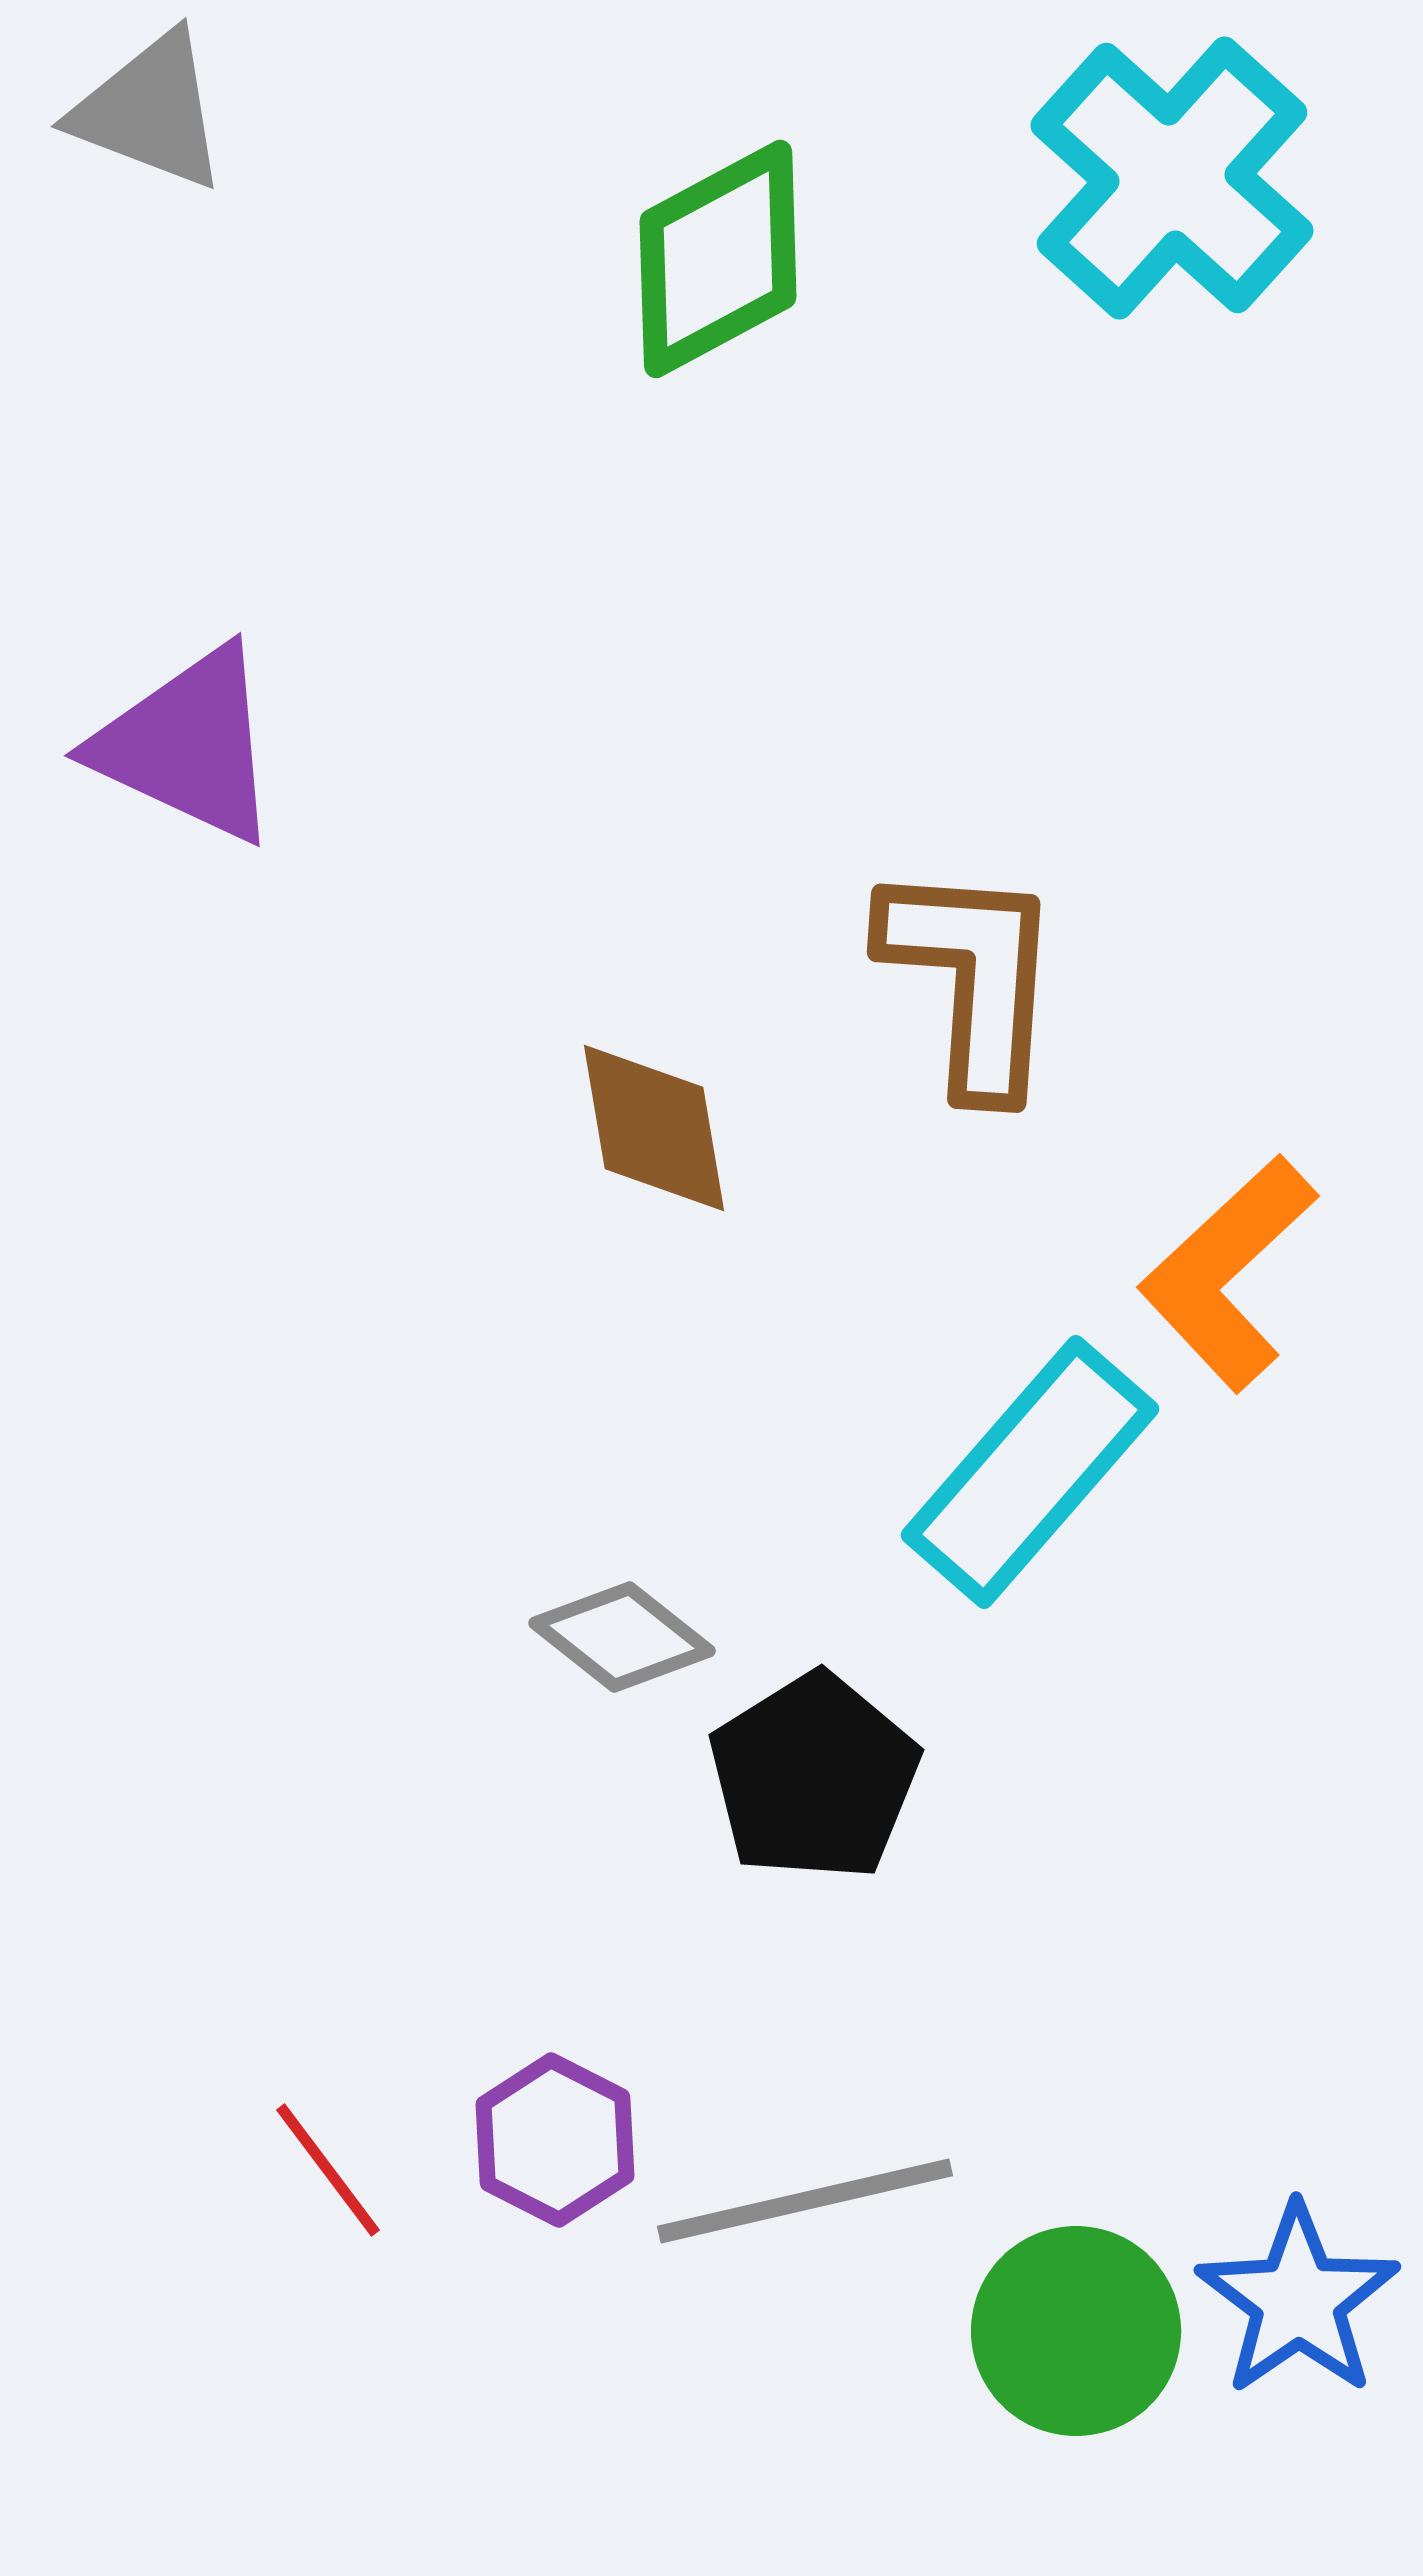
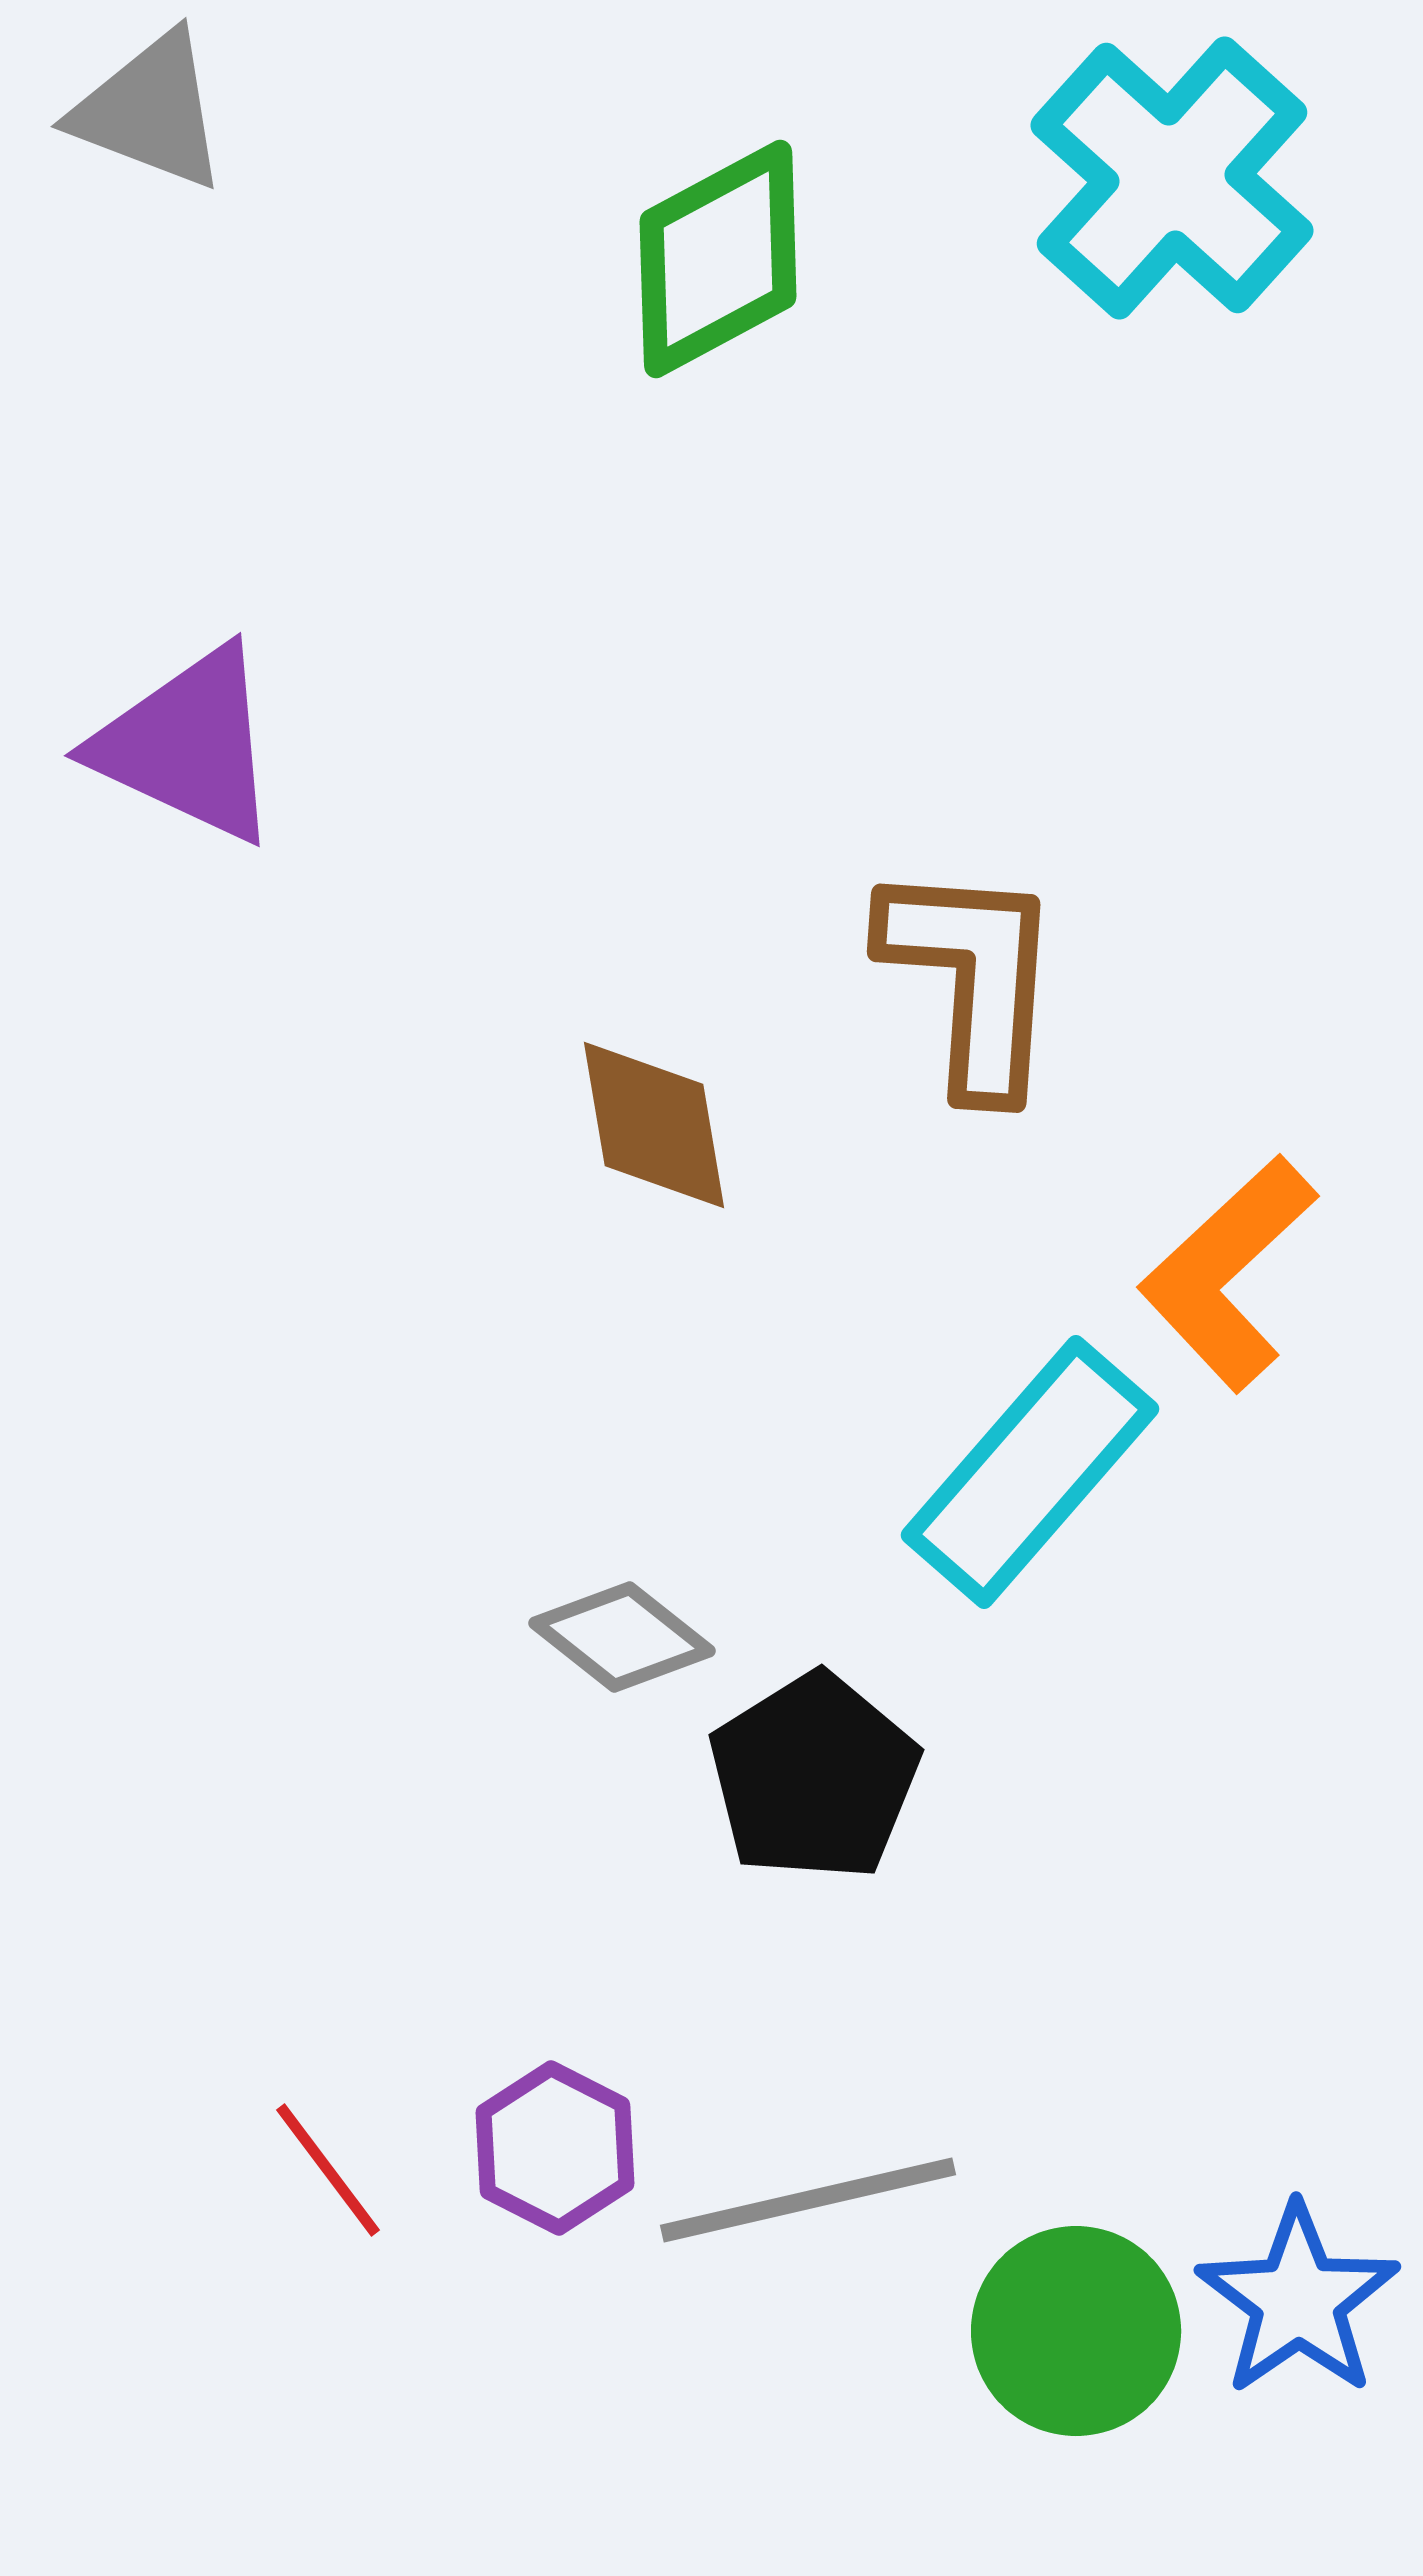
brown diamond: moved 3 px up
purple hexagon: moved 8 px down
gray line: moved 3 px right, 1 px up
